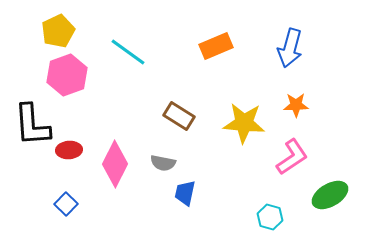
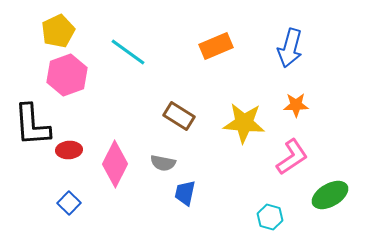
blue square: moved 3 px right, 1 px up
